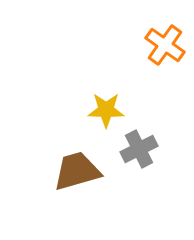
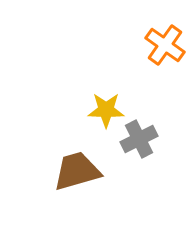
gray cross: moved 10 px up
